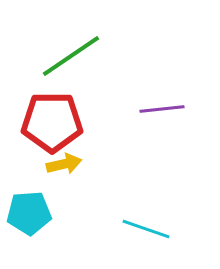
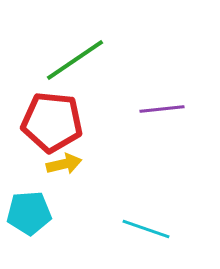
green line: moved 4 px right, 4 px down
red pentagon: rotated 6 degrees clockwise
